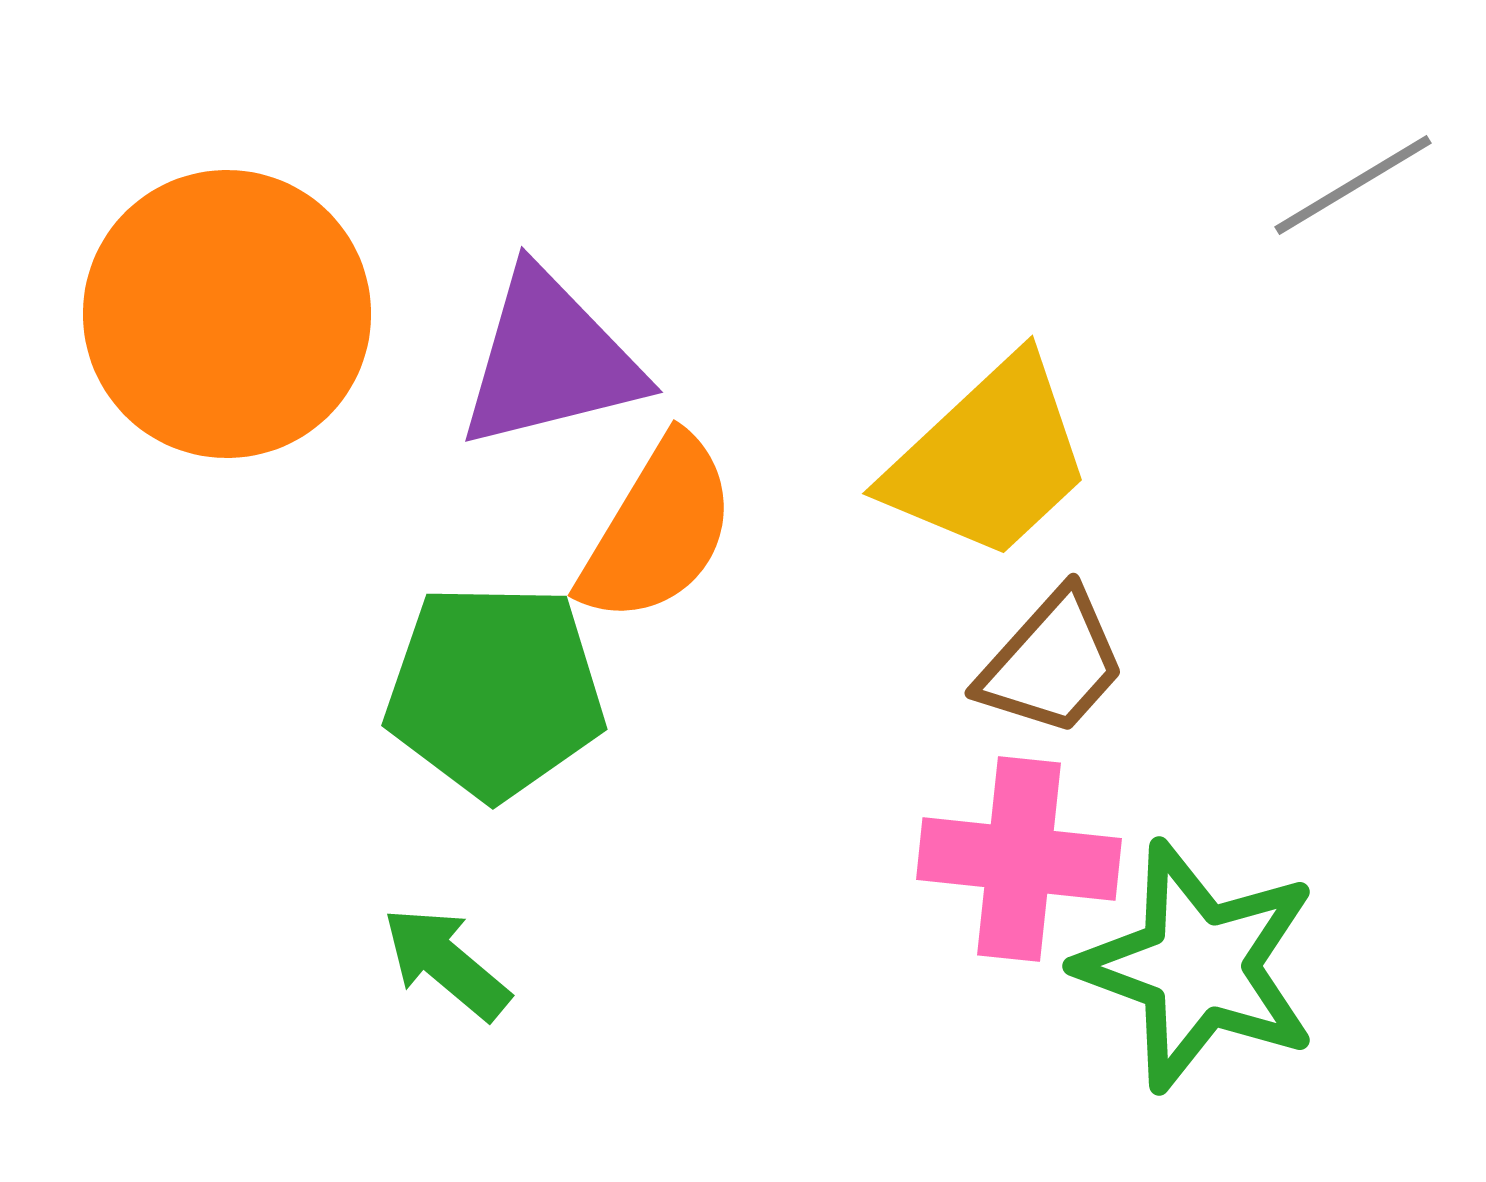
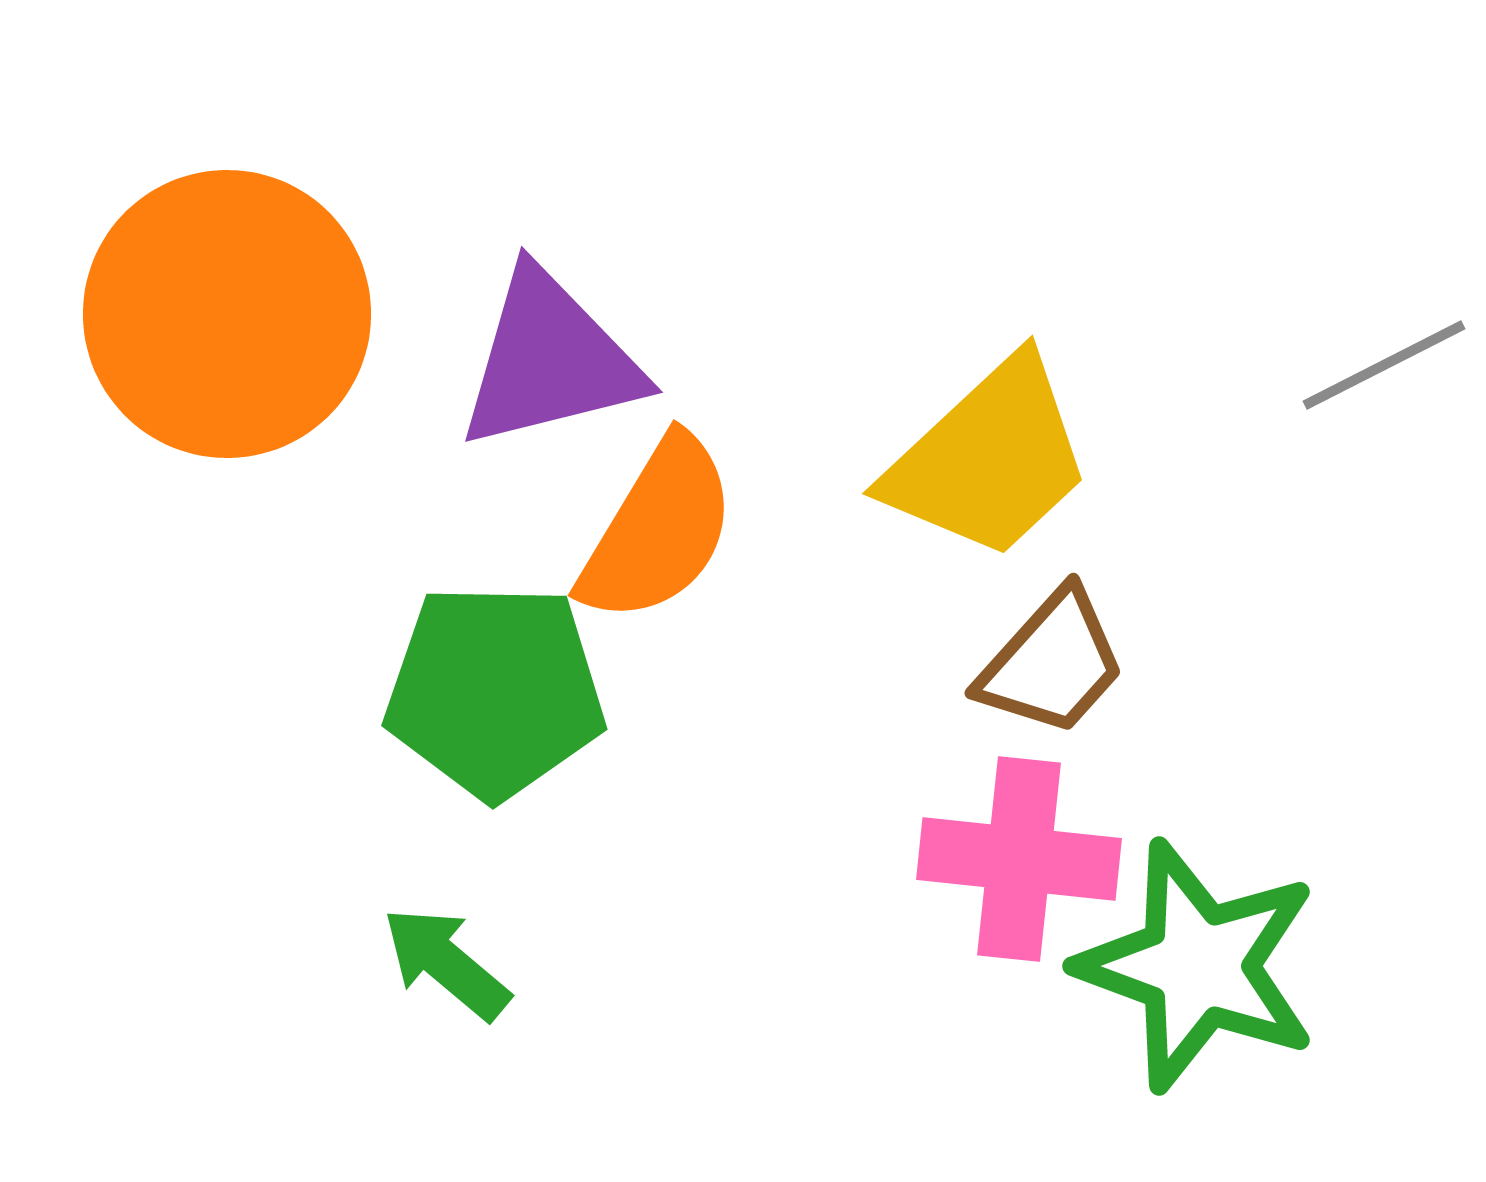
gray line: moved 31 px right, 180 px down; rotated 4 degrees clockwise
